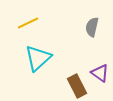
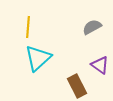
yellow line: moved 4 px down; rotated 60 degrees counterclockwise
gray semicircle: rotated 48 degrees clockwise
purple triangle: moved 8 px up
